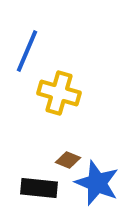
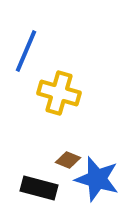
blue line: moved 1 px left
blue star: moved 4 px up; rotated 6 degrees counterclockwise
black rectangle: rotated 9 degrees clockwise
